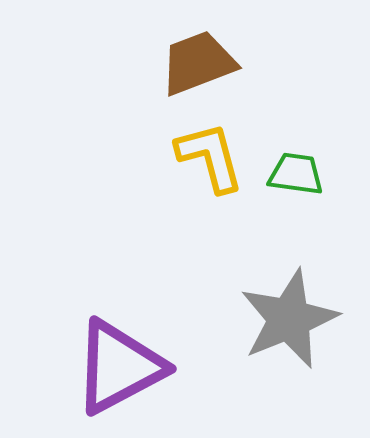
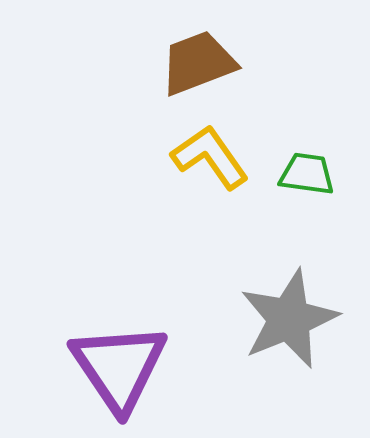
yellow L-shape: rotated 20 degrees counterclockwise
green trapezoid: moved 11 px right
purple triangle: rotated 36 degrees counterclockwise
